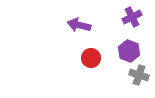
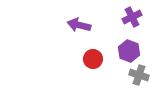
red circle: moved 2 px right, 1 px down
